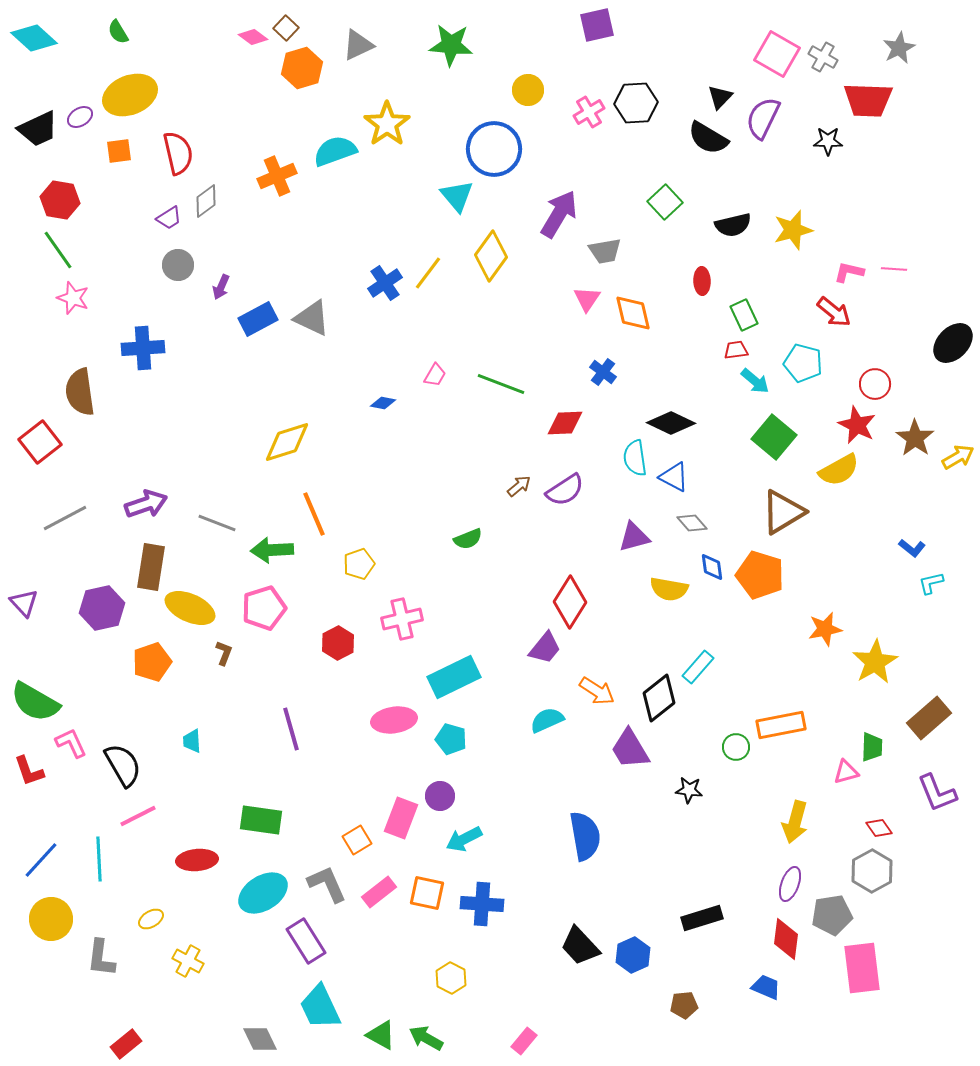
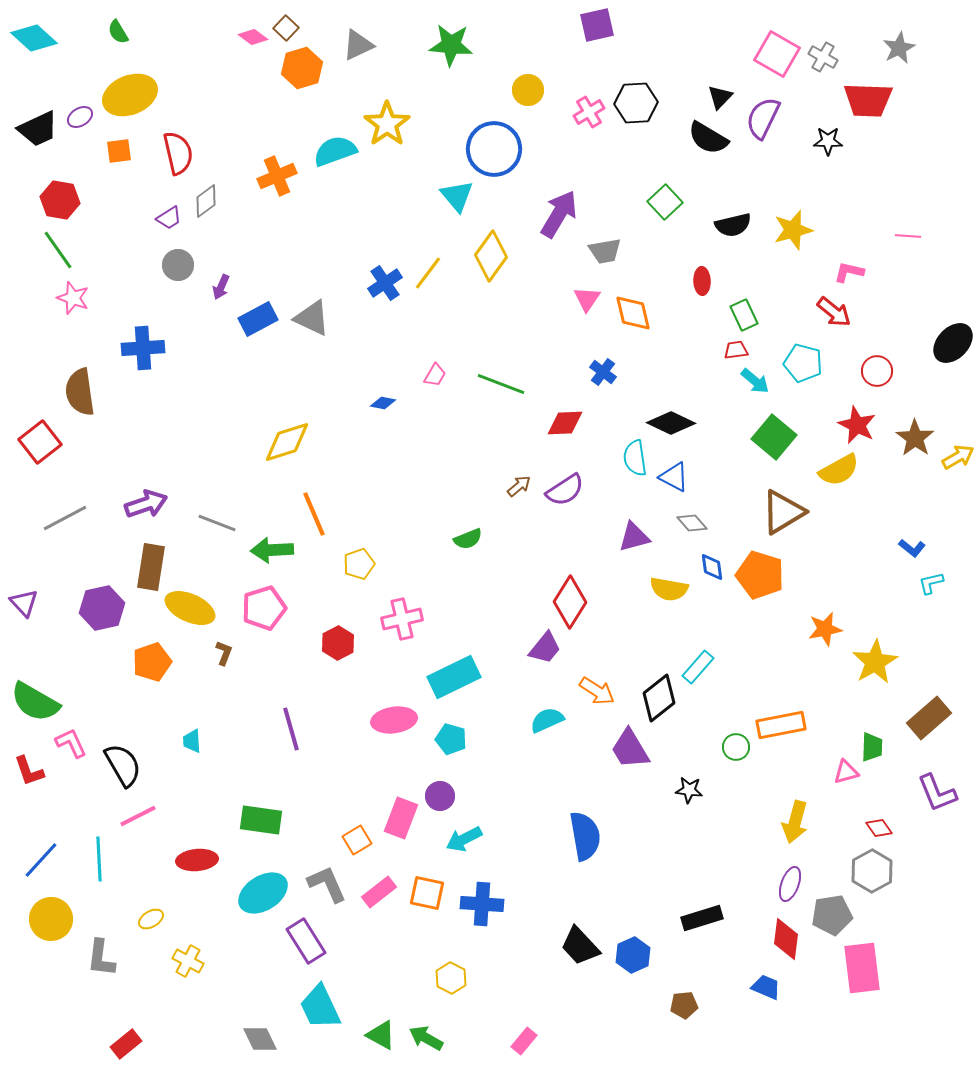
pink line at (894, 269): moved 14 px right, 33 px up
red circle at (875, 384): moved 2 px right, 13 px up
